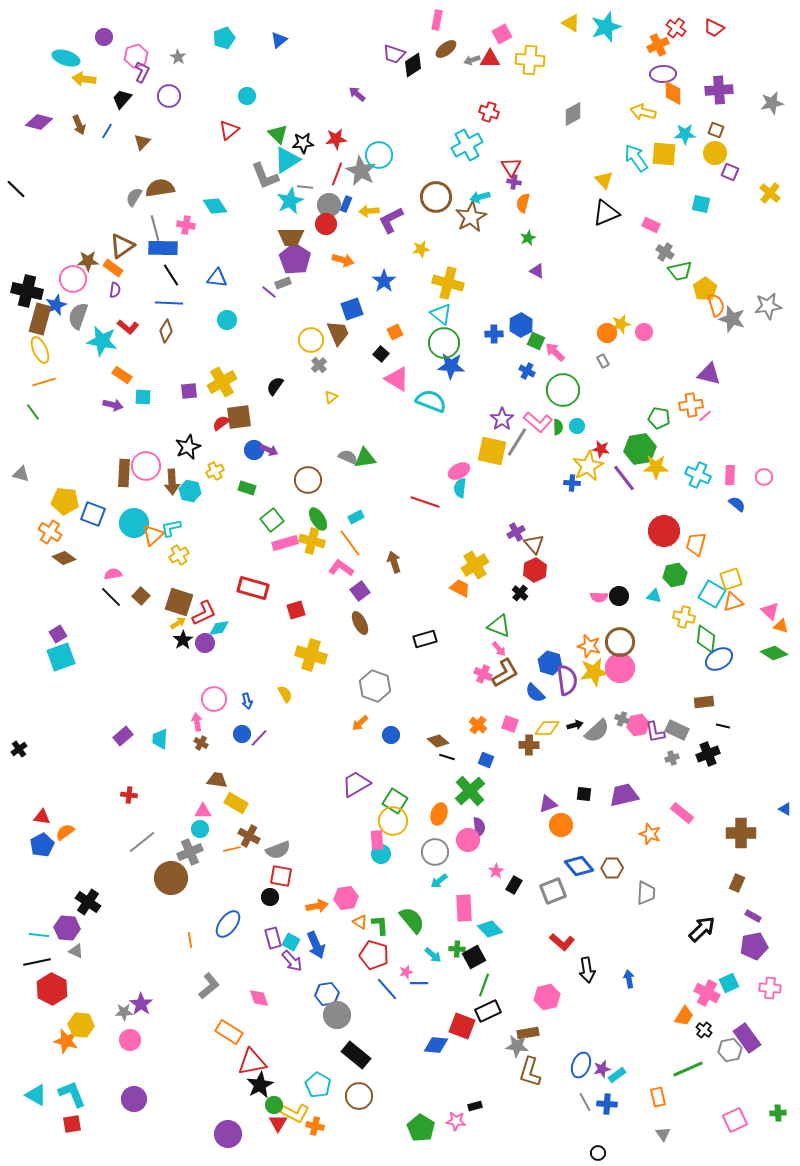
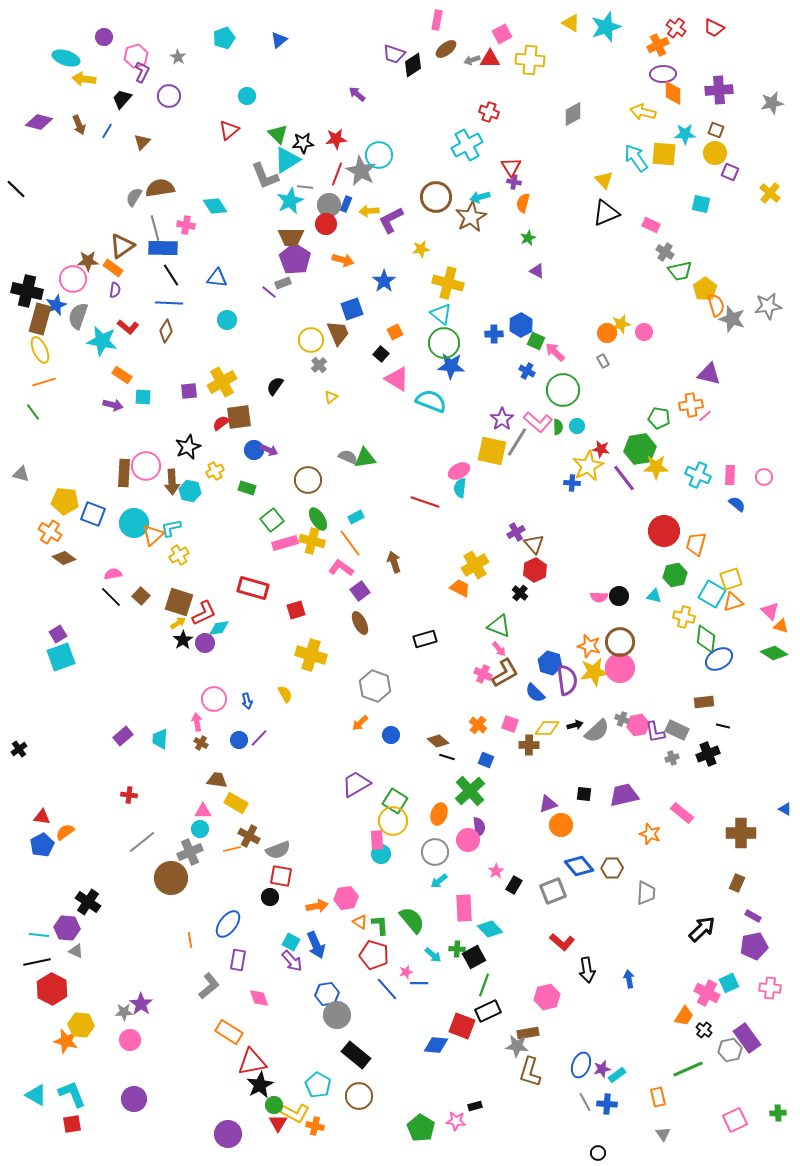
blue circle at (242, 734): moved 3 px left, 6 px down
purple rectangle at (273, 938): moved 35 px left, 22 px down; rotated 25 degrees clockwise
